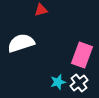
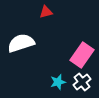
red triangle: moved 5 px right, 2 px down
pink rectangle: rotated 15 degrees clockwise
white cross: moved 3 px right, 1 px up
